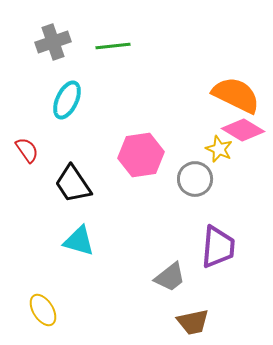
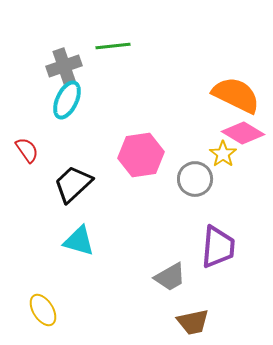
gray cross: moved 11 px right, 24 px down
pink diamond: moved 3 px down
yellow star: moved 4 px right, 5 px down; rotated 12 degrees clockwise
black trapezoid: rotated 81 degrees clockwise
gray trapezoid: rotated 8 degrees clockwise
